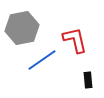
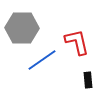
gray hexagon: rotated 12 degrees clockwise
red L-shape: moved 2 px right, 2 px down
